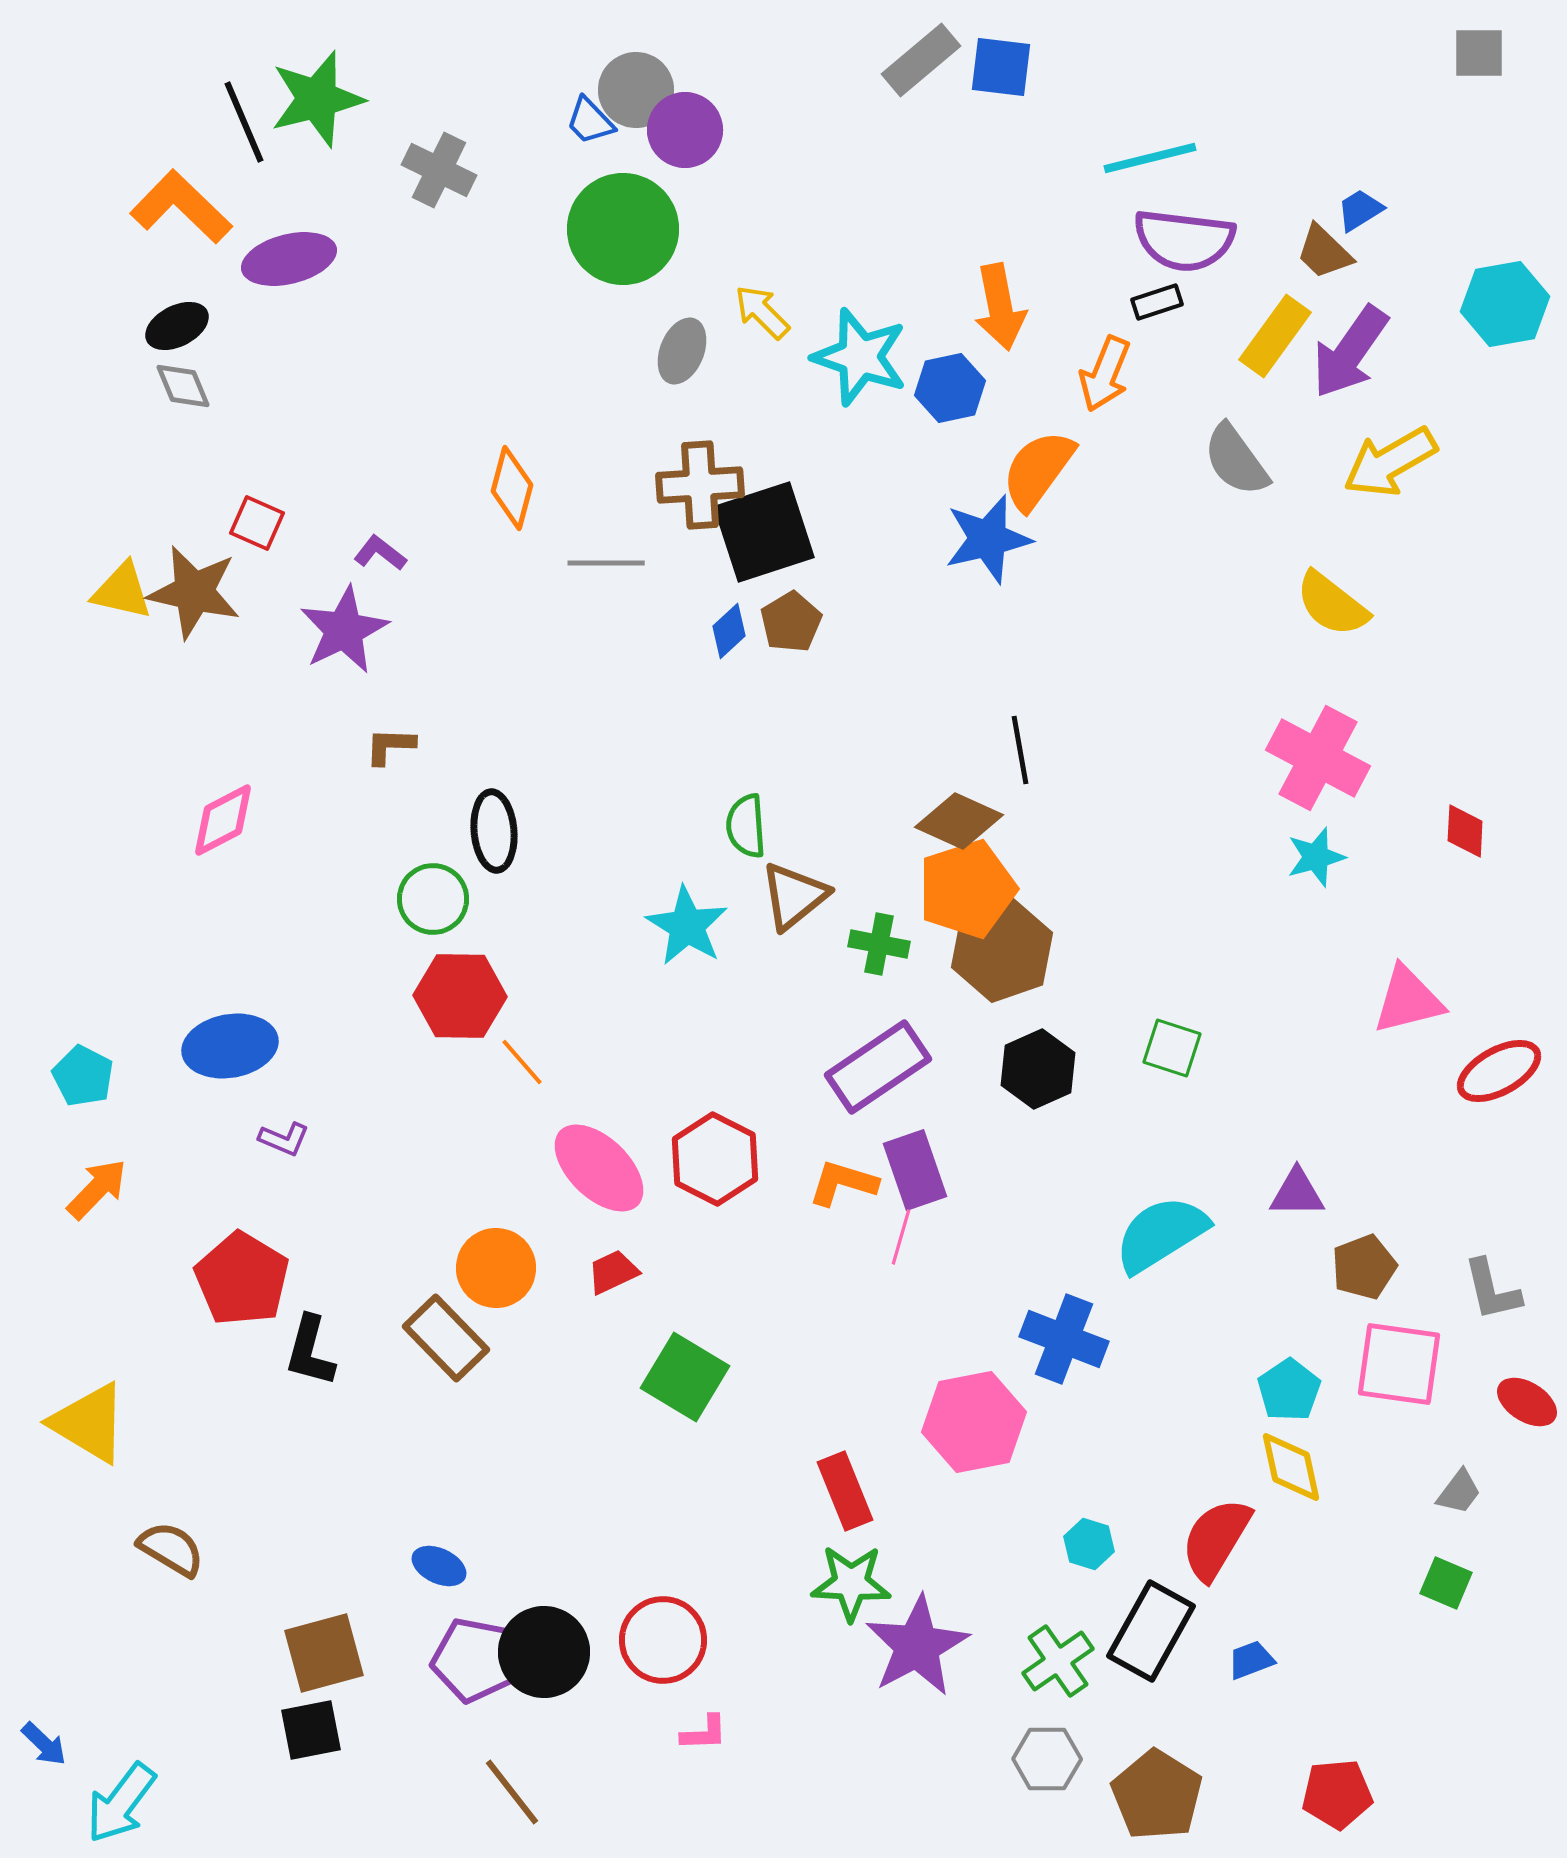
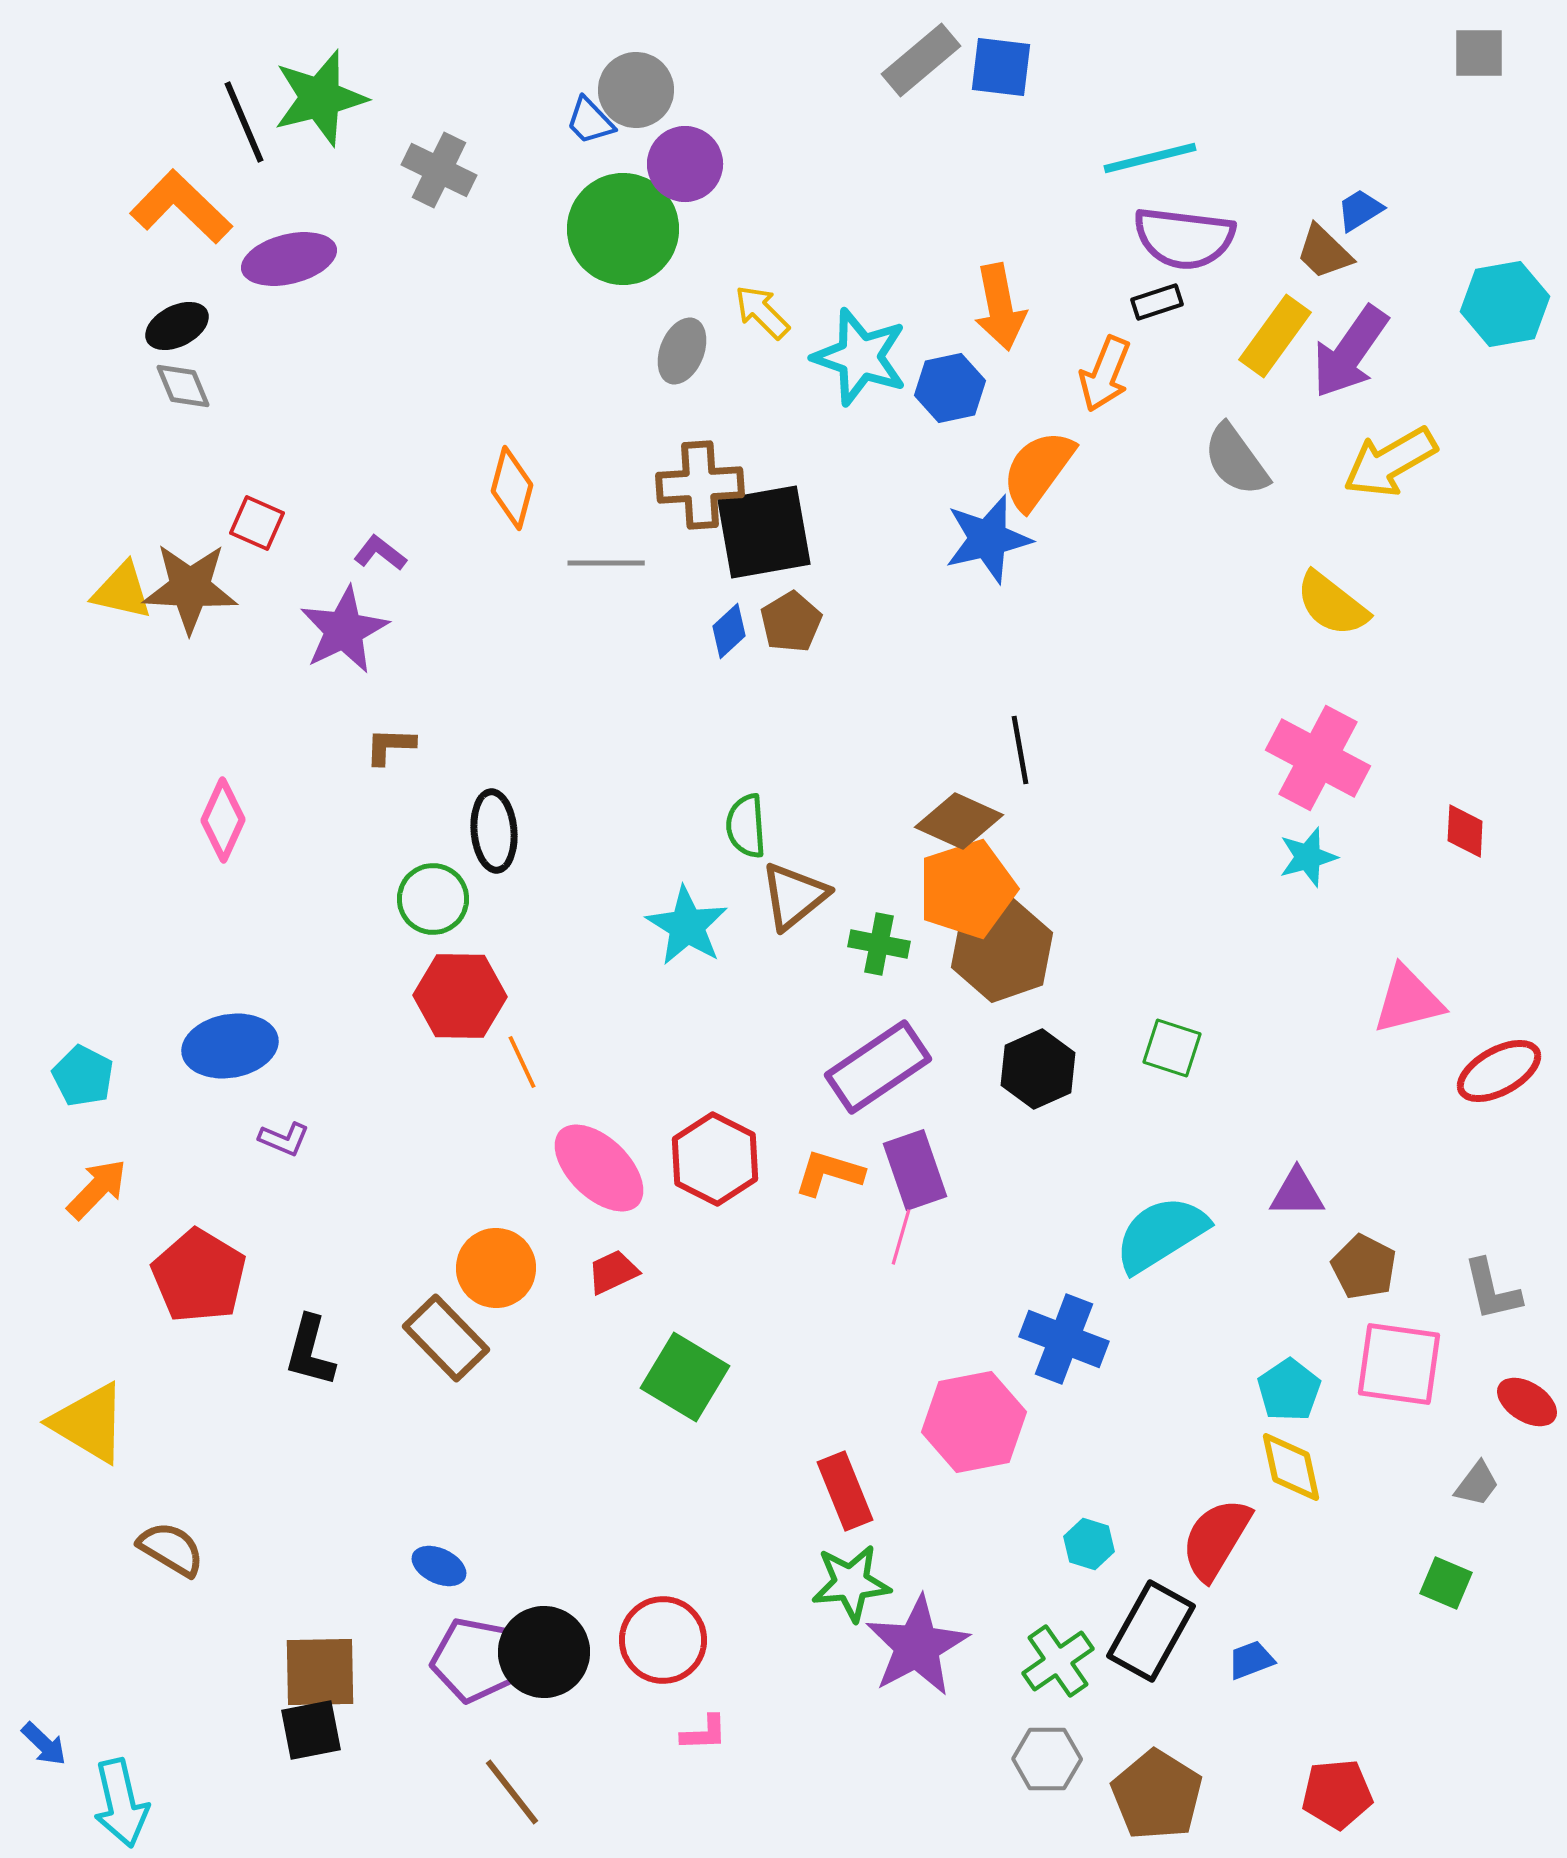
green star at (317, 99): moved 3 px right, 1 px up
purple circle at (685, 130): moved 34 px down
purple semicircle at (1184, 240): moved 2 px up
black square at (764, 532): rotated 8 degrees clockwise
brown star at (194, 592): moved 4 px left, 4 px up; rotated 10 degrees counterclockwise
pink diamond at (223, 820): rotated 38 degrees counterclockwise
cyan star at (1316, 857): moved 8 px left
orange line at (522, 1062): rotated 16 degrees clockwise
orange L-shape at (843, 1183): moved 14 px left, 10 px up
brown pentagon at (1364, 1267): rotated 24 degrees counterclockwise
red pentagon at (242, 1279): moved 43 px left, 3 px up
gray trapezoid at (1459, 1492): moved 18 px right, 8 px up
green star at (851, 1583): rotated 8 degrees counterclockwise
brown square at (324, 1653): moved 4 px left, 19 px down; rotated 14 degrees clockwise
cyan arrow at (121, 1803): rotated 50 degrees counterclockwise
